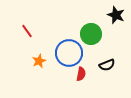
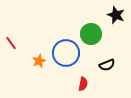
red line: moved 16 px left, 12 px down
blue circle: moved 3 px left
red semicircle: moved 2 px right, 10 px down
